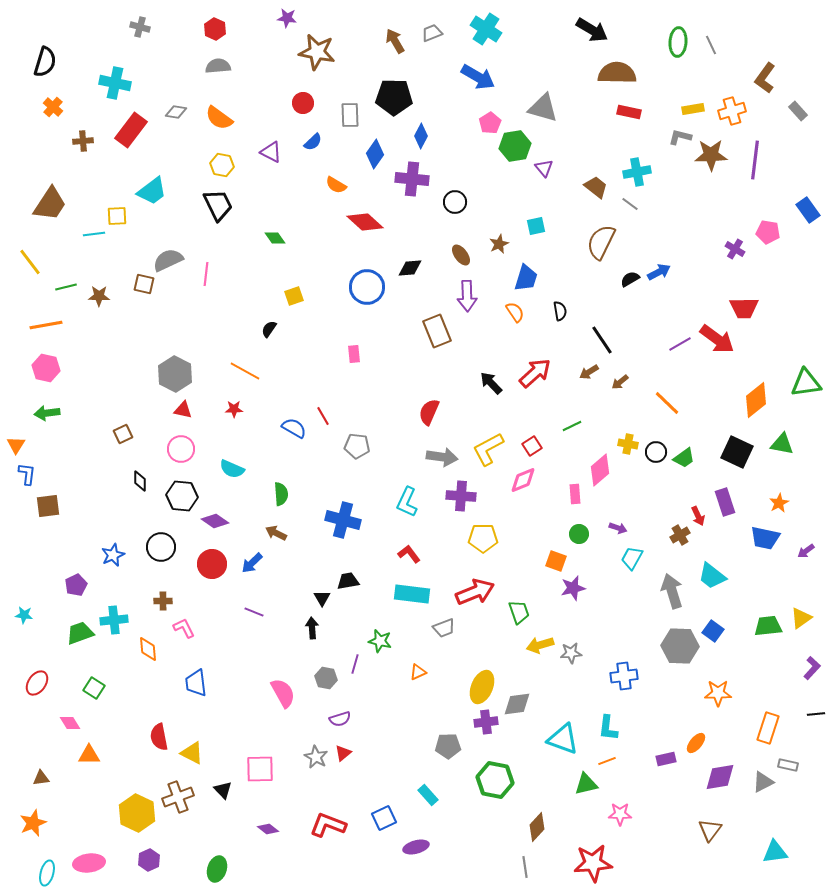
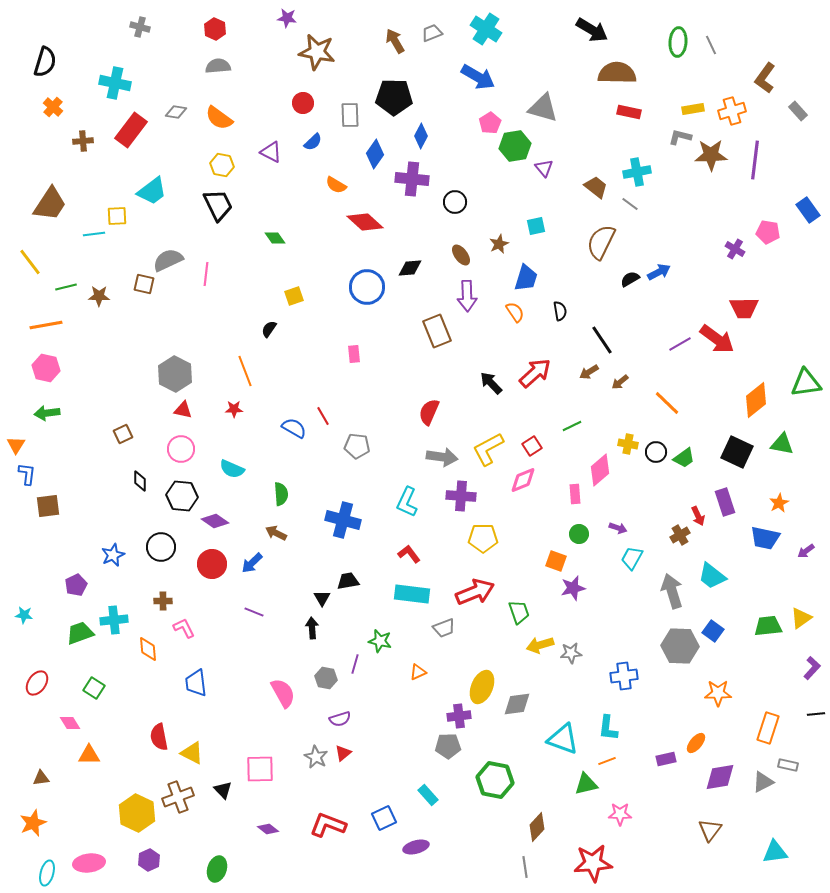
orange line at (245, 371): rotated 40 degrees clockwise
purple cross at (486, 722): moved 27 px left, 6 px up
